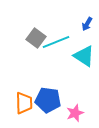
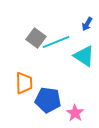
orange trapezoid: moved 20 px up
pink star: rotated 18 degrees counterclockwise
